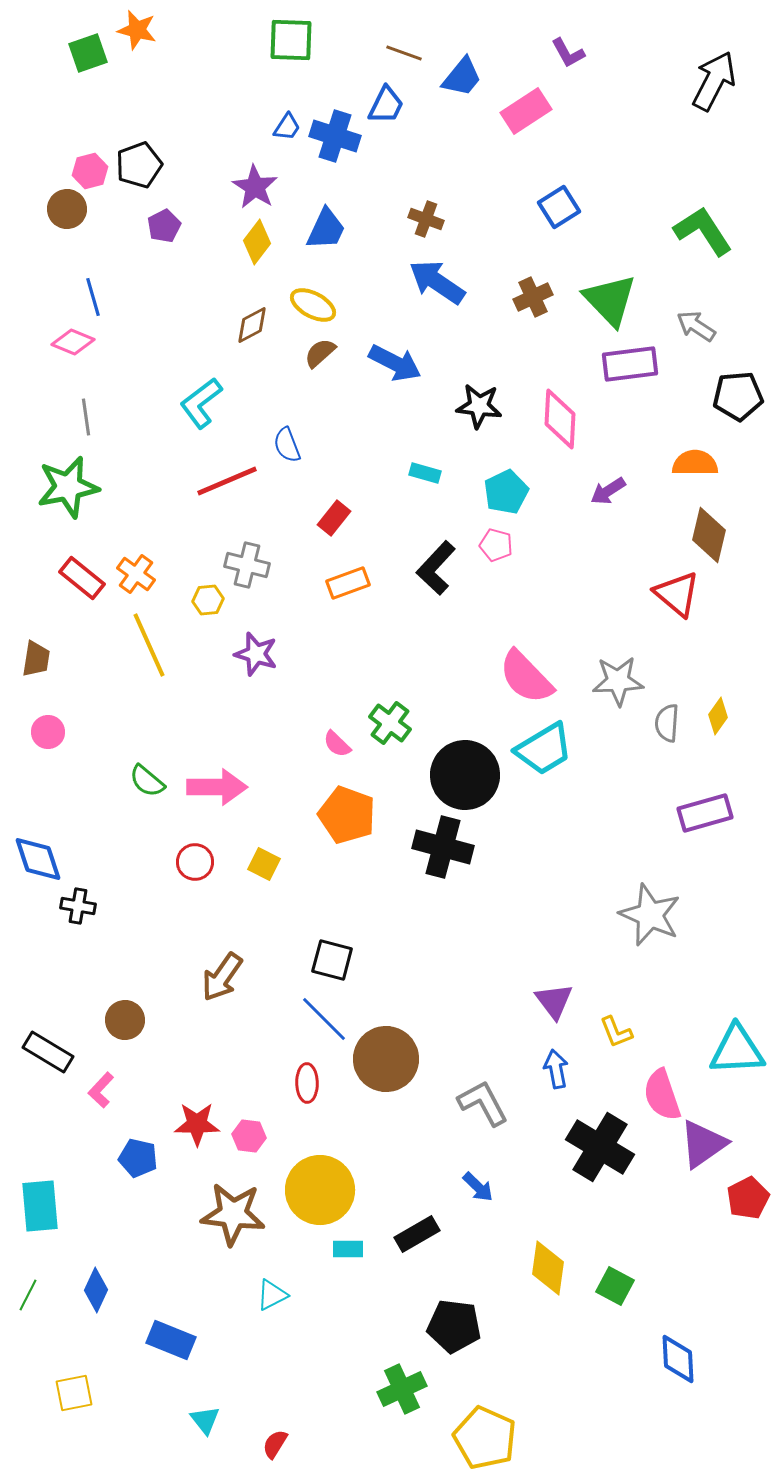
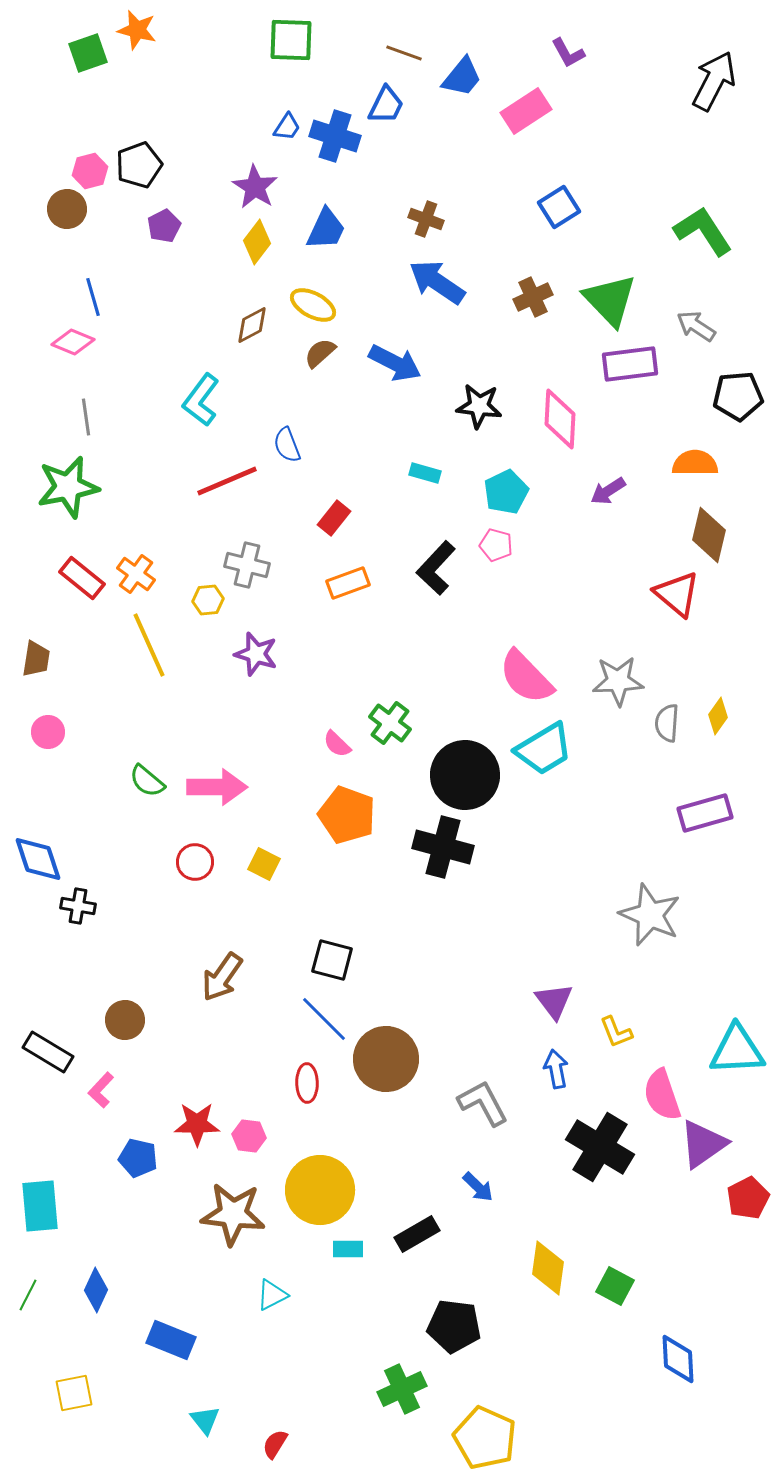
cyan L-shape at (201, 403): moved 3 px up; rotated 16 degrees counterclockwise
